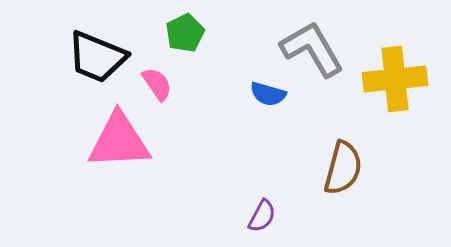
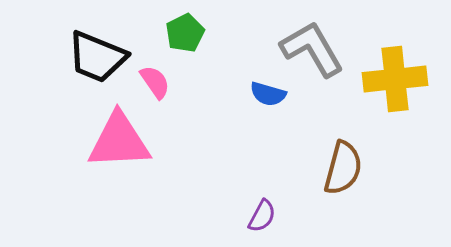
pink semicircle: moved 2 px left, 2 px up
